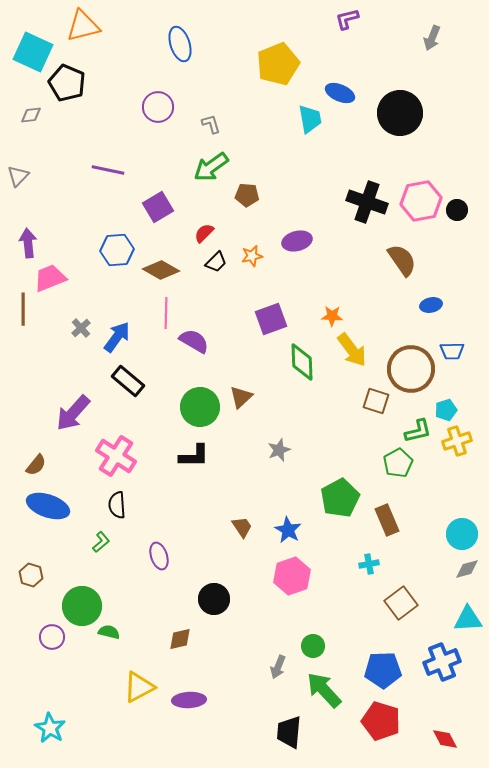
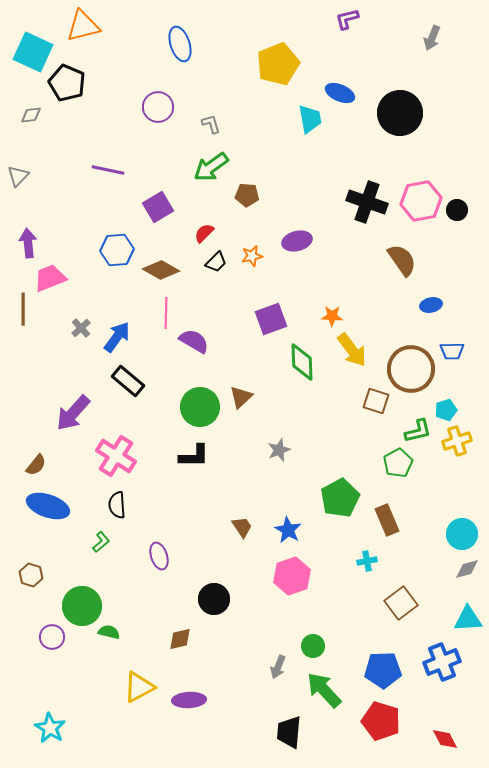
cyan cross at (369, 564): moved 2 px left, 3 px up
